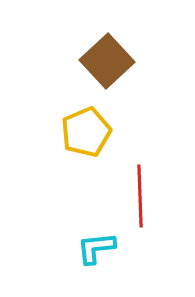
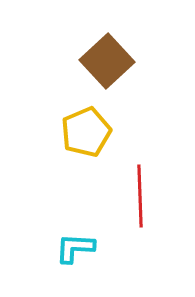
cyan L-shape: moved 21 px left; rotated 9 degrees clockwise
